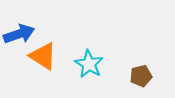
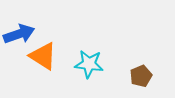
cyan star: rotated 24 degrees counterclockwise
brown pentagon: rotated 10 degrees counterclockwise
